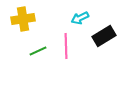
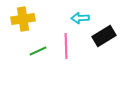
cyan arrow: rotated 24 degrees clockwise
